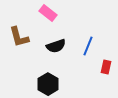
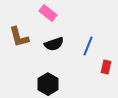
black semicircle: moved 2 px left, 2 px up
